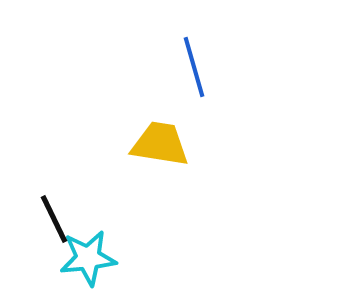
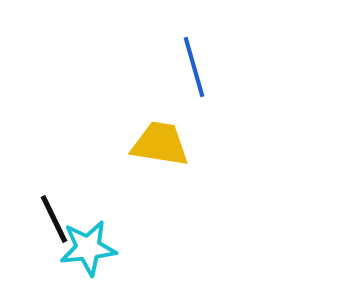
cyan star: moved 10 px up
